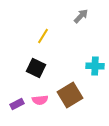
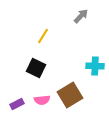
pink semicircle: moved 2 px right
